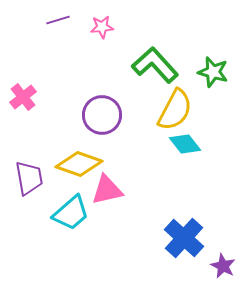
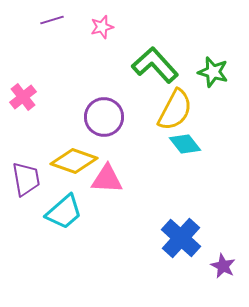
purple line: moved 6 px left
pink star: rotated 10 degrees counterclockwise
purple circle: moved 2 px right, 2 px down
yellow diamond: moved 5 px left, 3 px up
purple trapezoid: moved 3 px left, 1 px down
pink triangle: moved 11 px up; rotated 16 degrees clockwise
cyan trapezoid: moved 7 px left, 1 px up
blue cross: moved 3 px left
